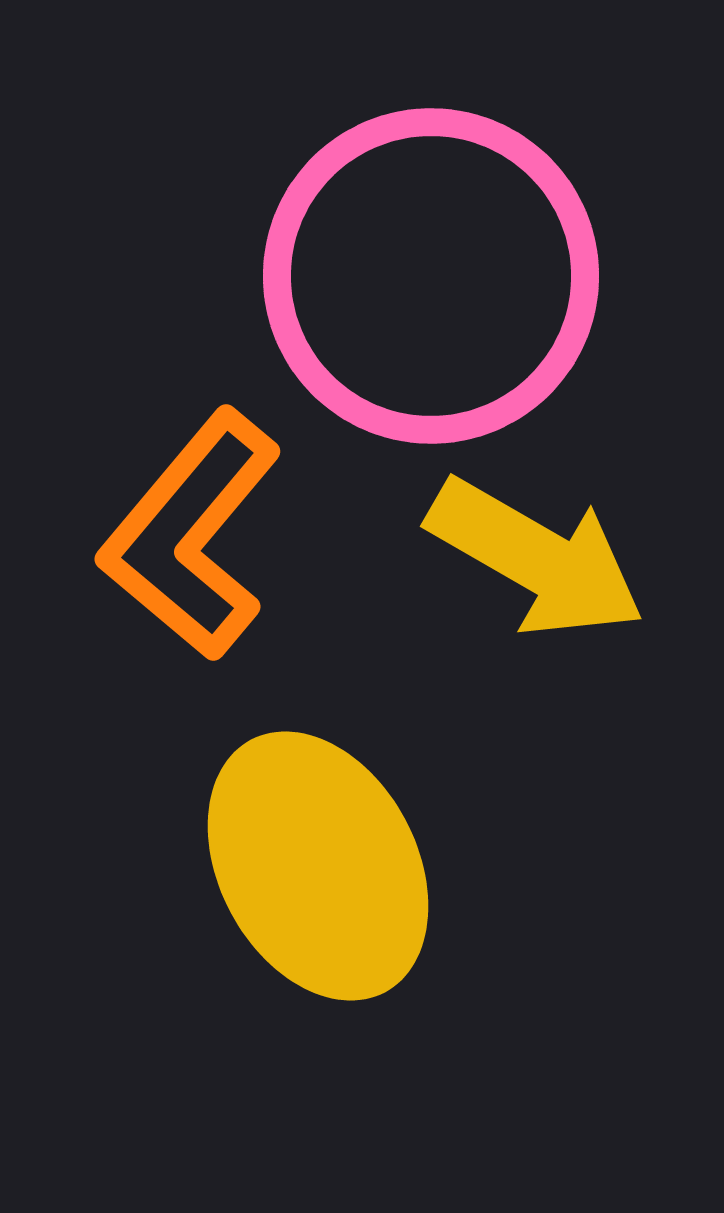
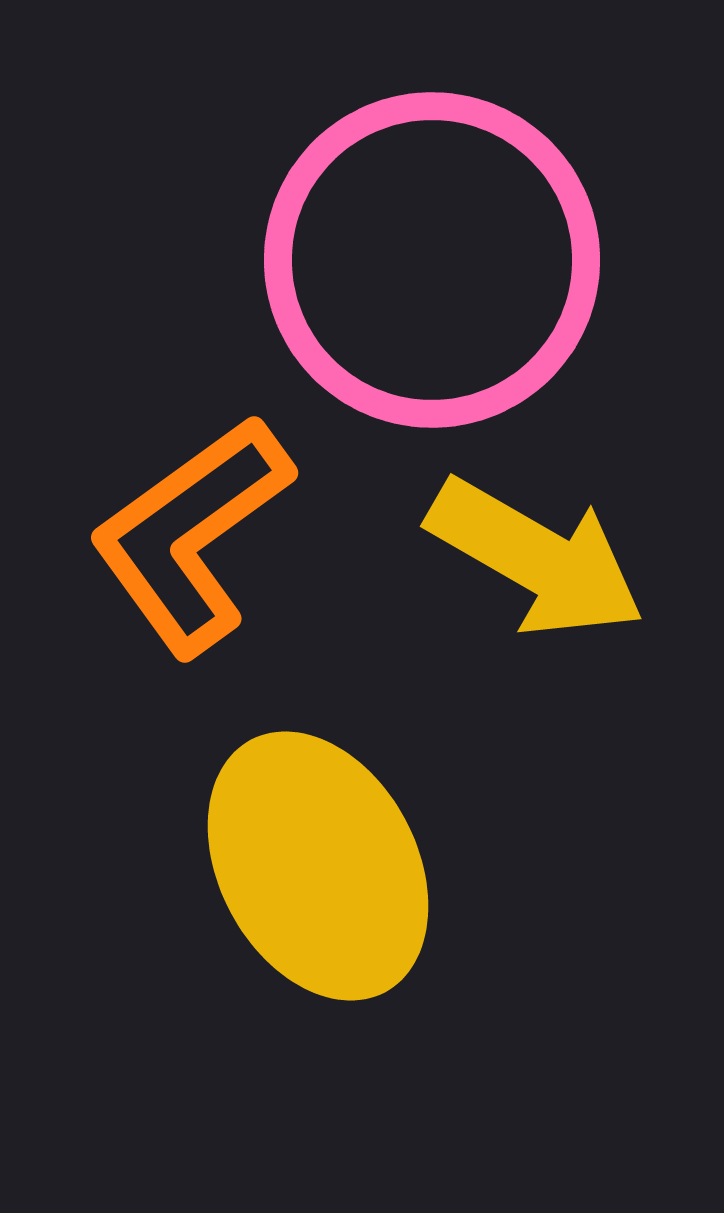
pink circle: moved 1 px right, 16 px up
orange L-shape: rotated 14 degrees clockwise
